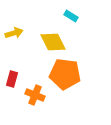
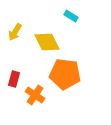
yellow arrow: moved 1 px right, 1 px up; rotated 138 degrees clockwise
yellow diamond: moved 6 px left
red rectangle: moved 2 px right
orange cross: rotated 12 degrees clockwise
